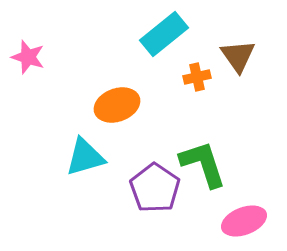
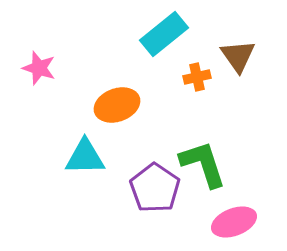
pink star: moved 11 px right, 11 px down
cyan triangle: rotated 15 degrees clockwise
pink ellipse: moved 10 px left, 1 px down
